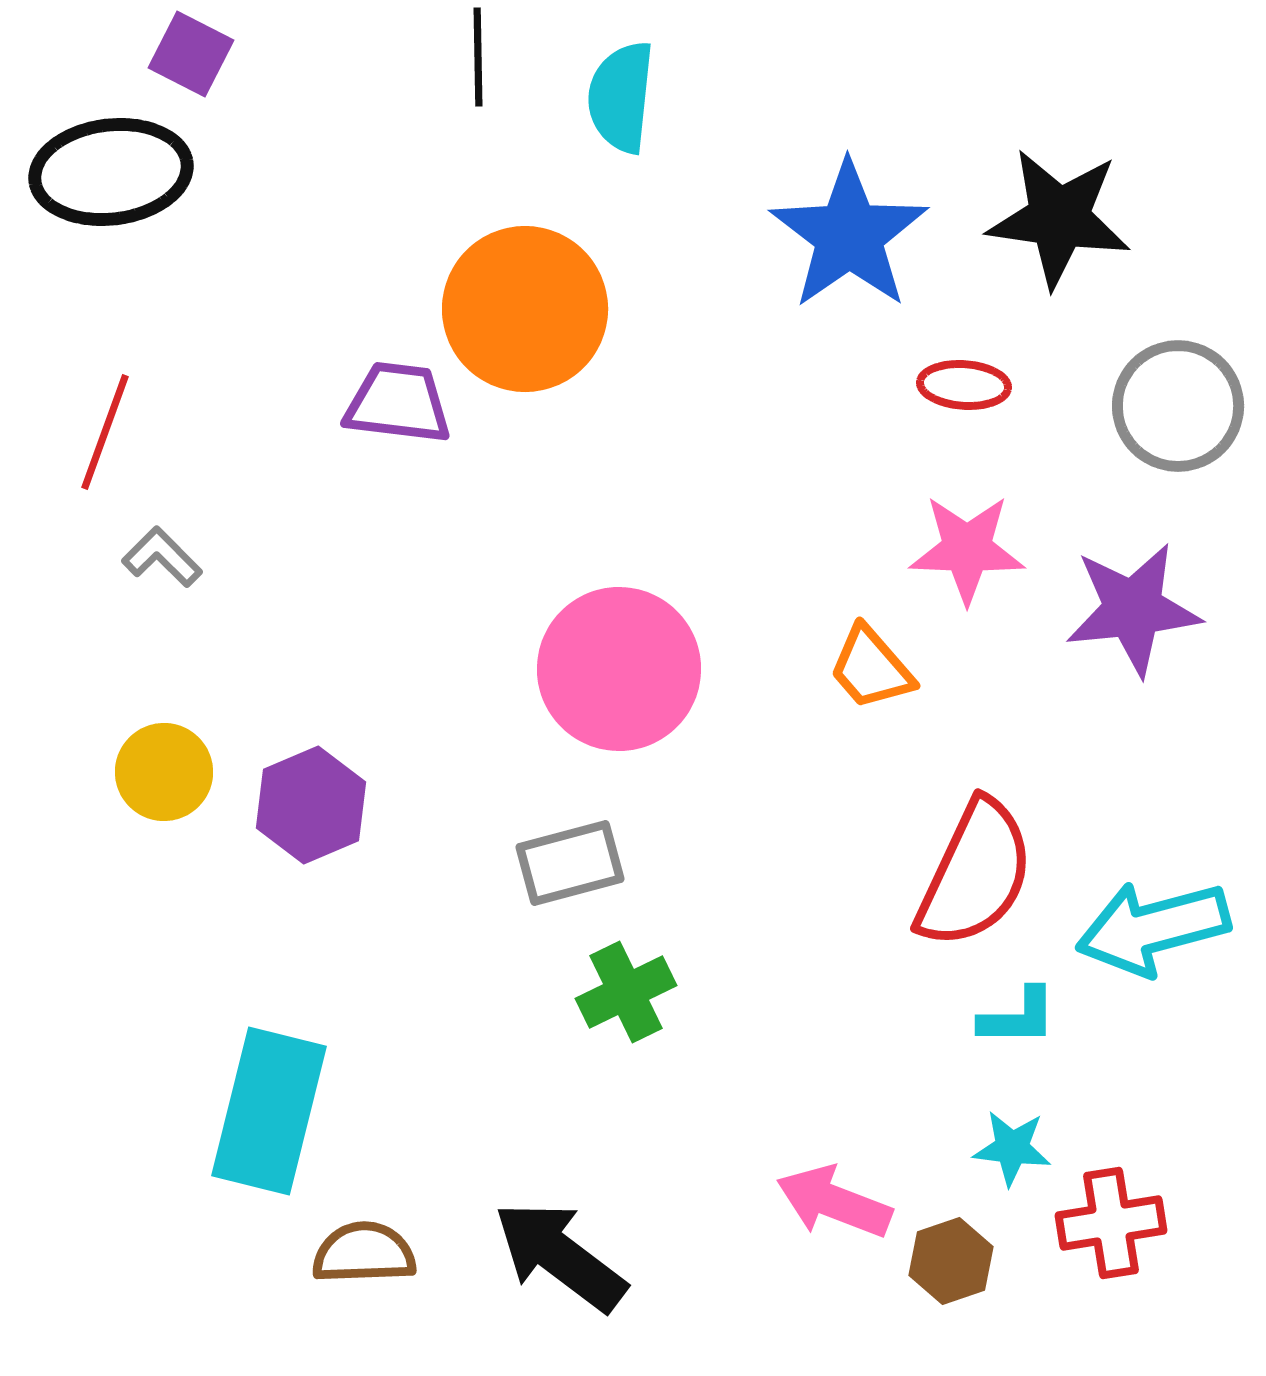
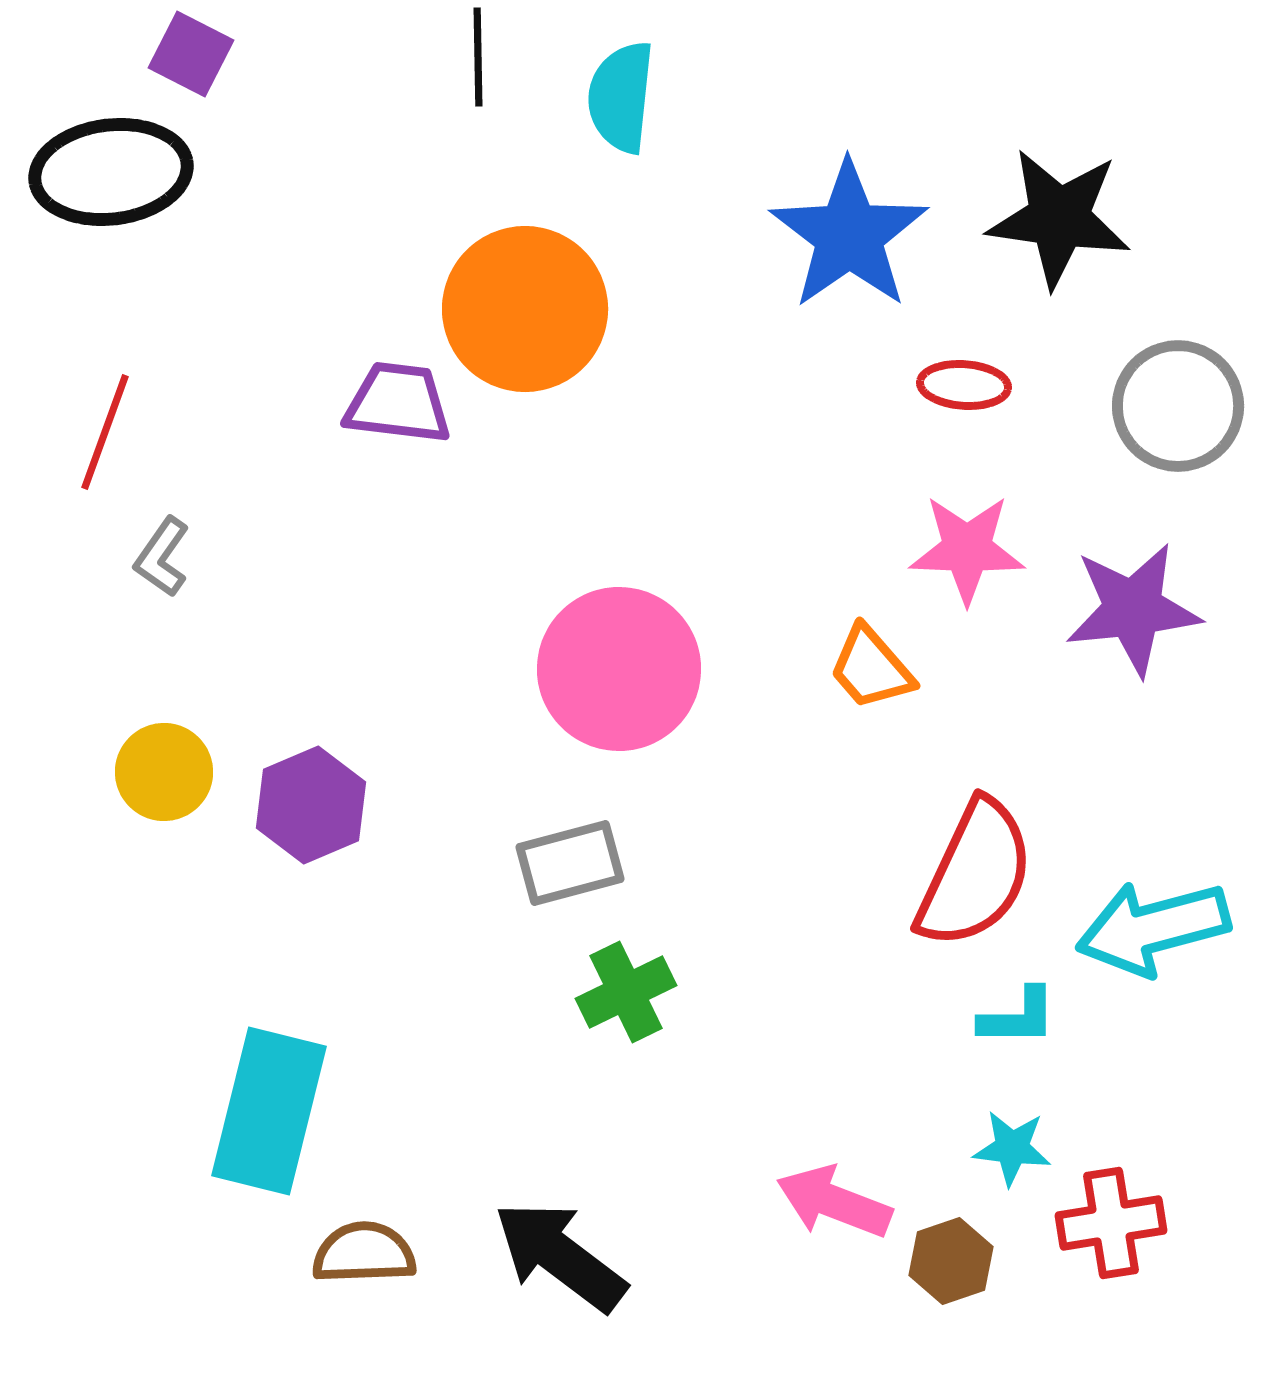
gray L-shape: rotated 100 degrees counterclockwise
